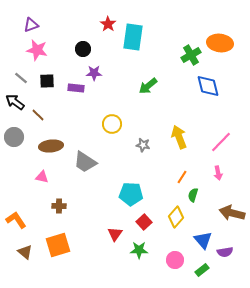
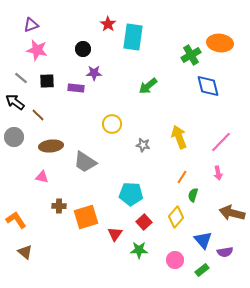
orange square: moved 28 px right, 28 px up
